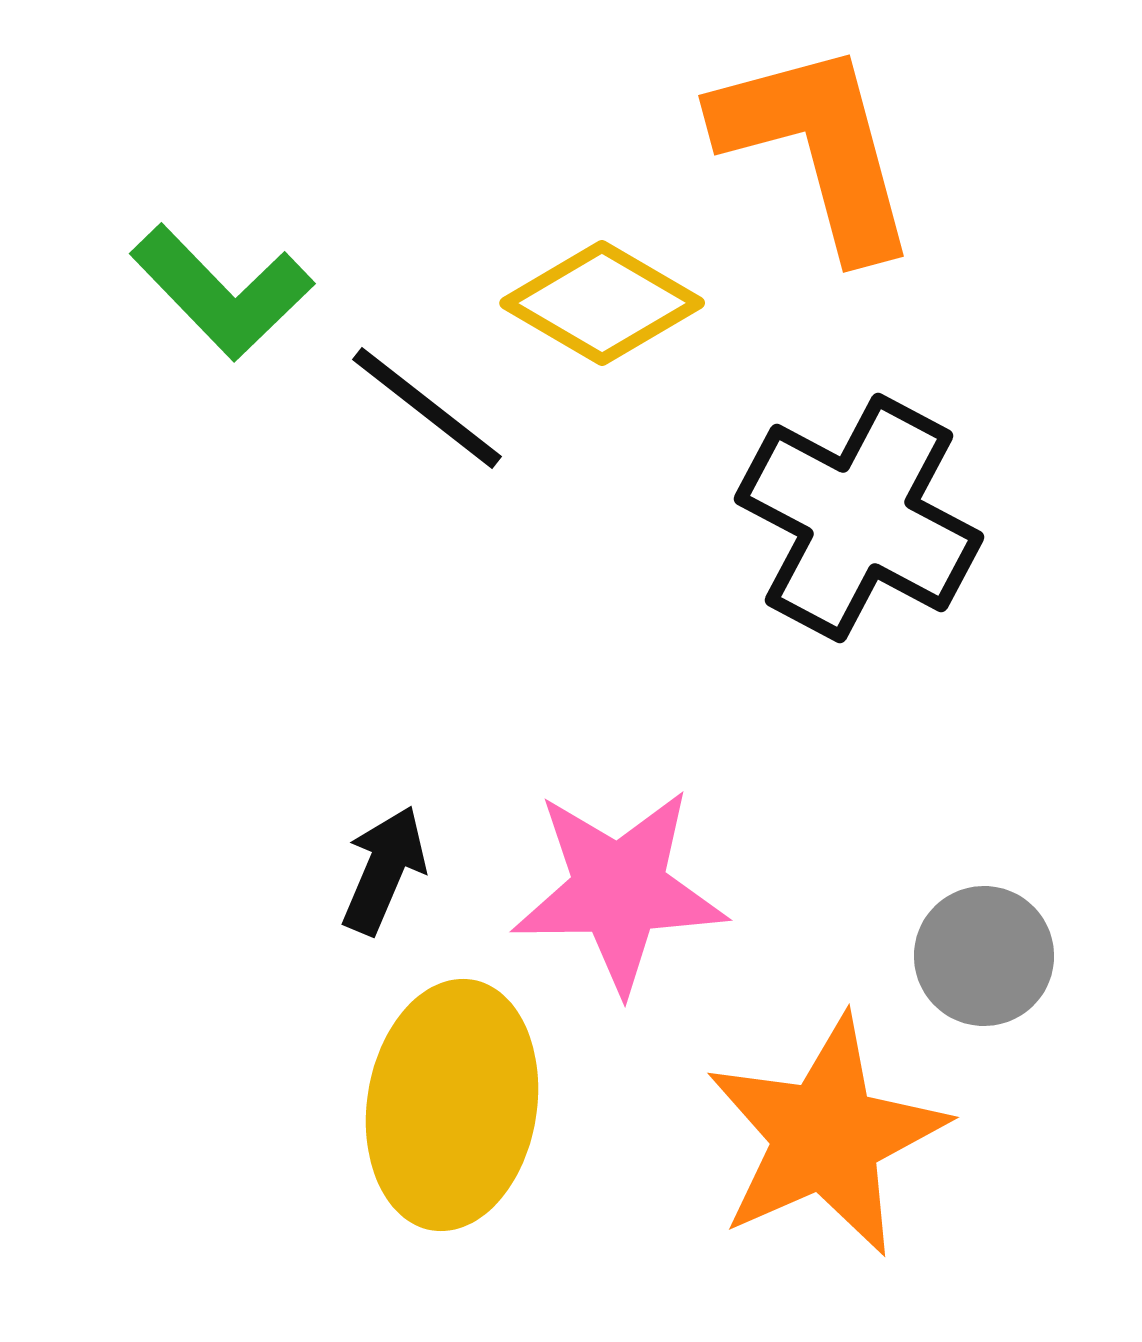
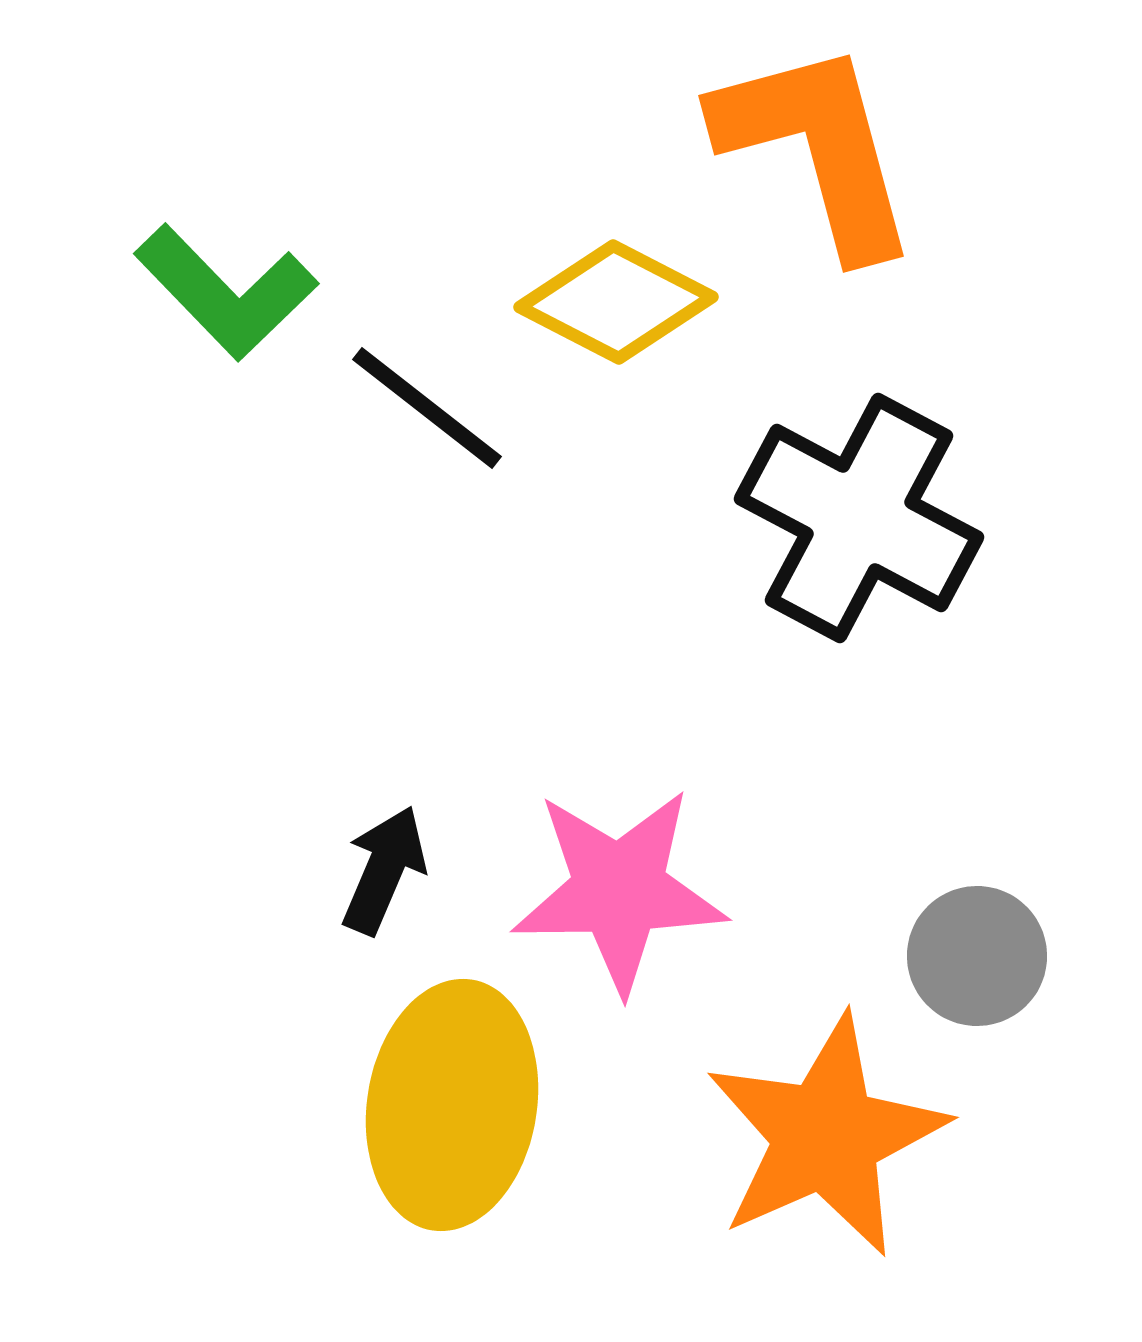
green L-shape: moved 4 px right
yellow diamond: moved 14 px right, 1 px up; rotated 3 degrees counterclockwise
gray circle: moved 7 px left
